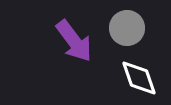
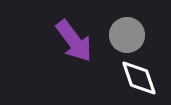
gray circle: moved 7 px down
